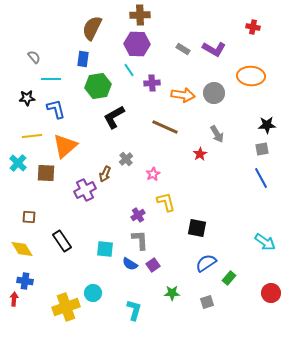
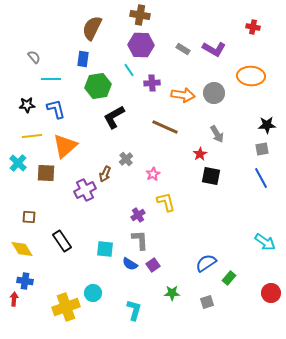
brown cross at (140, 15): rotated 12 degrees clockwise
purple hexagon at (137, 44): moved 4 px right, 1 px down
black star at (27, 98): moved 7 px down
black square at (197, 228): moved 14 px right, 52 px up
